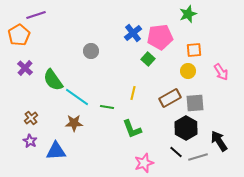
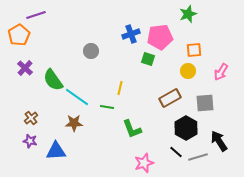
blue cross: moved 2 px left, 1 px down; rotated 18 degrees clockwise
green square: rotated 24 degrees counterclockwise
pink arrow: rotated 66 degrees clockwise
yellow line: moved 13 px left, 5 px up
gray square: moved 10 px right
purple star: rotated 16 degrees counterclockwise
